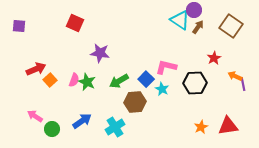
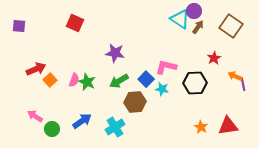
purple circle: moved 1 px down
cyan triangle: moved 1 px up
purple star: moved 15 px right
cyan star: rotated 16 degrees counterclockwise
orange star: rotated 16 degrees counterclockwise
